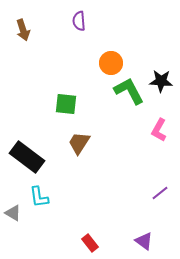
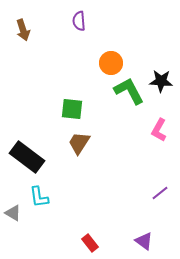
green square: moved 6 px right, 5 px down
